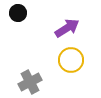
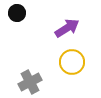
black circle: moved 1 px left
yellow circle: moved 1 px right, 2 px down
